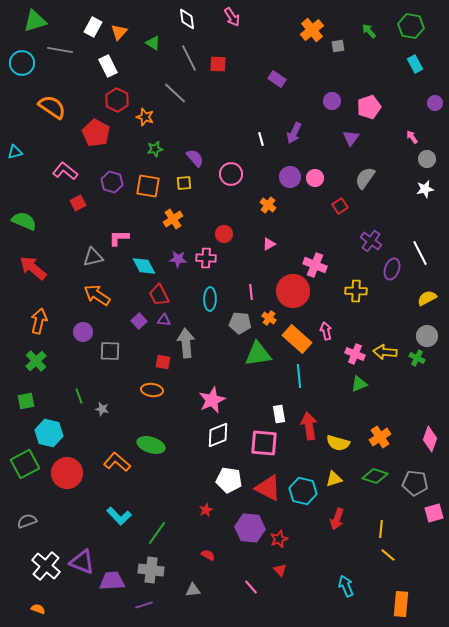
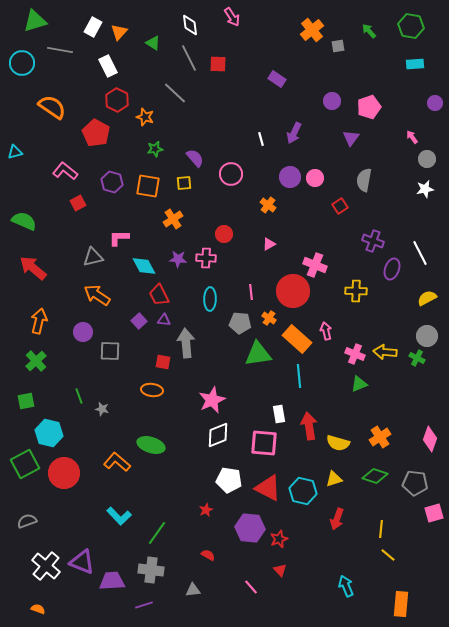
white diamond at (187, 19): moved 3 px right, 6 px down
cyan rectangle at (415, 64): rotated 66 degrees counterclockwise
gray semicircle at (365, 178): moved 1 px left, 2 px down; rotated 25 degrees counterclockwise
purple cross at (371, 241): moved 2 px right; rotated 15 degrees counterclockwise
red circle at (67, 473): moved 3 px left
